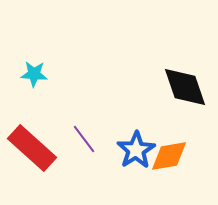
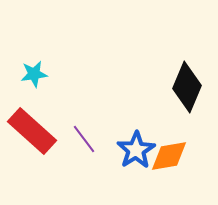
cyan star: rotated 12 degrees counterclockwise
black diamond: moved 2 px right; rotated 42 degrees clockwise
red rectangle: moved 17 px up
